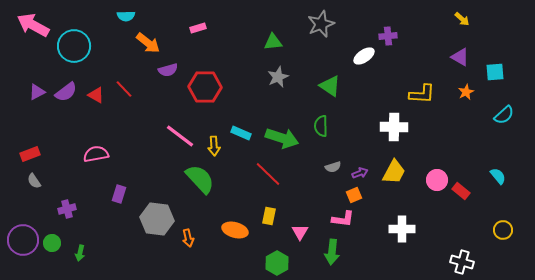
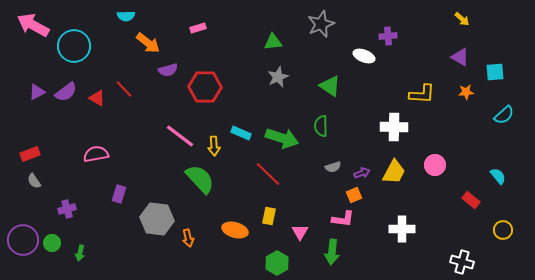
white ellipse at (364, 56): rotated 55 degrees clockwise
orange star at (466, 92): rotated 21 degrees clockwise
red triangle at (96, 95): moved 1 px right, 3 px down
purple arrow at (360, 173): moved 2 px right
pink circle at (437, 180): moved 2 px left, 15 px up
red rectangle at (461, 191): moved 10 px right, 9 px down
